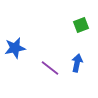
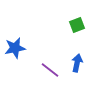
green square: moved 4 px left
purple line: moved 2 px down
